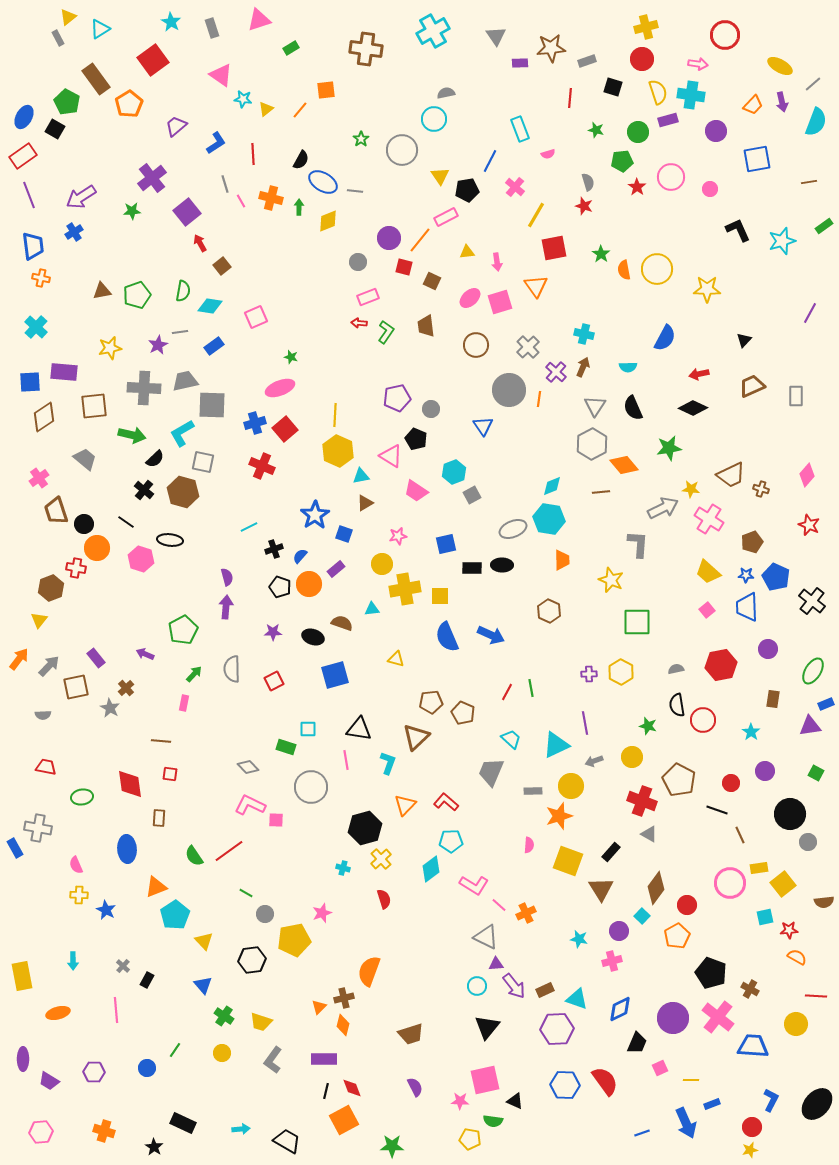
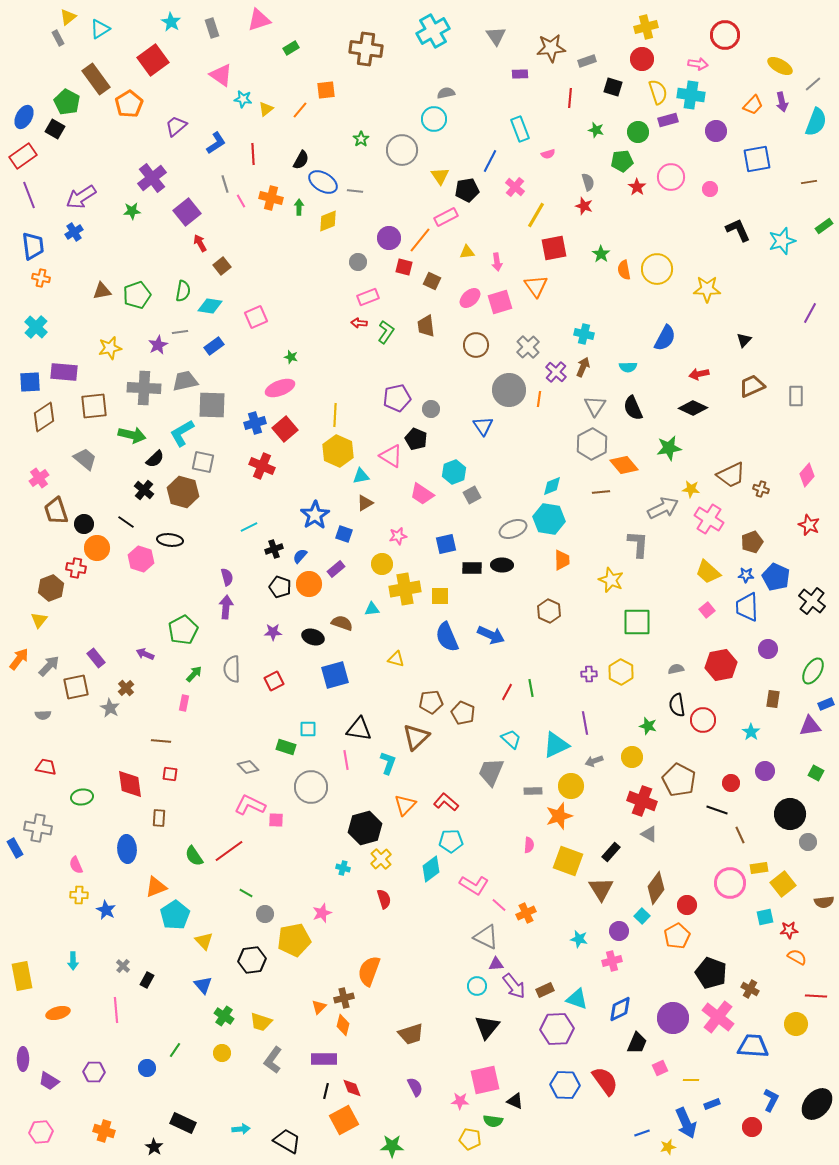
purple rectangle at (520, 63): moved 11 px down
pink trapezoid at (416, 491): moved 6 px right, 3 px down
yellow star at (750, 1150): moved 82 px left, 3 px up
